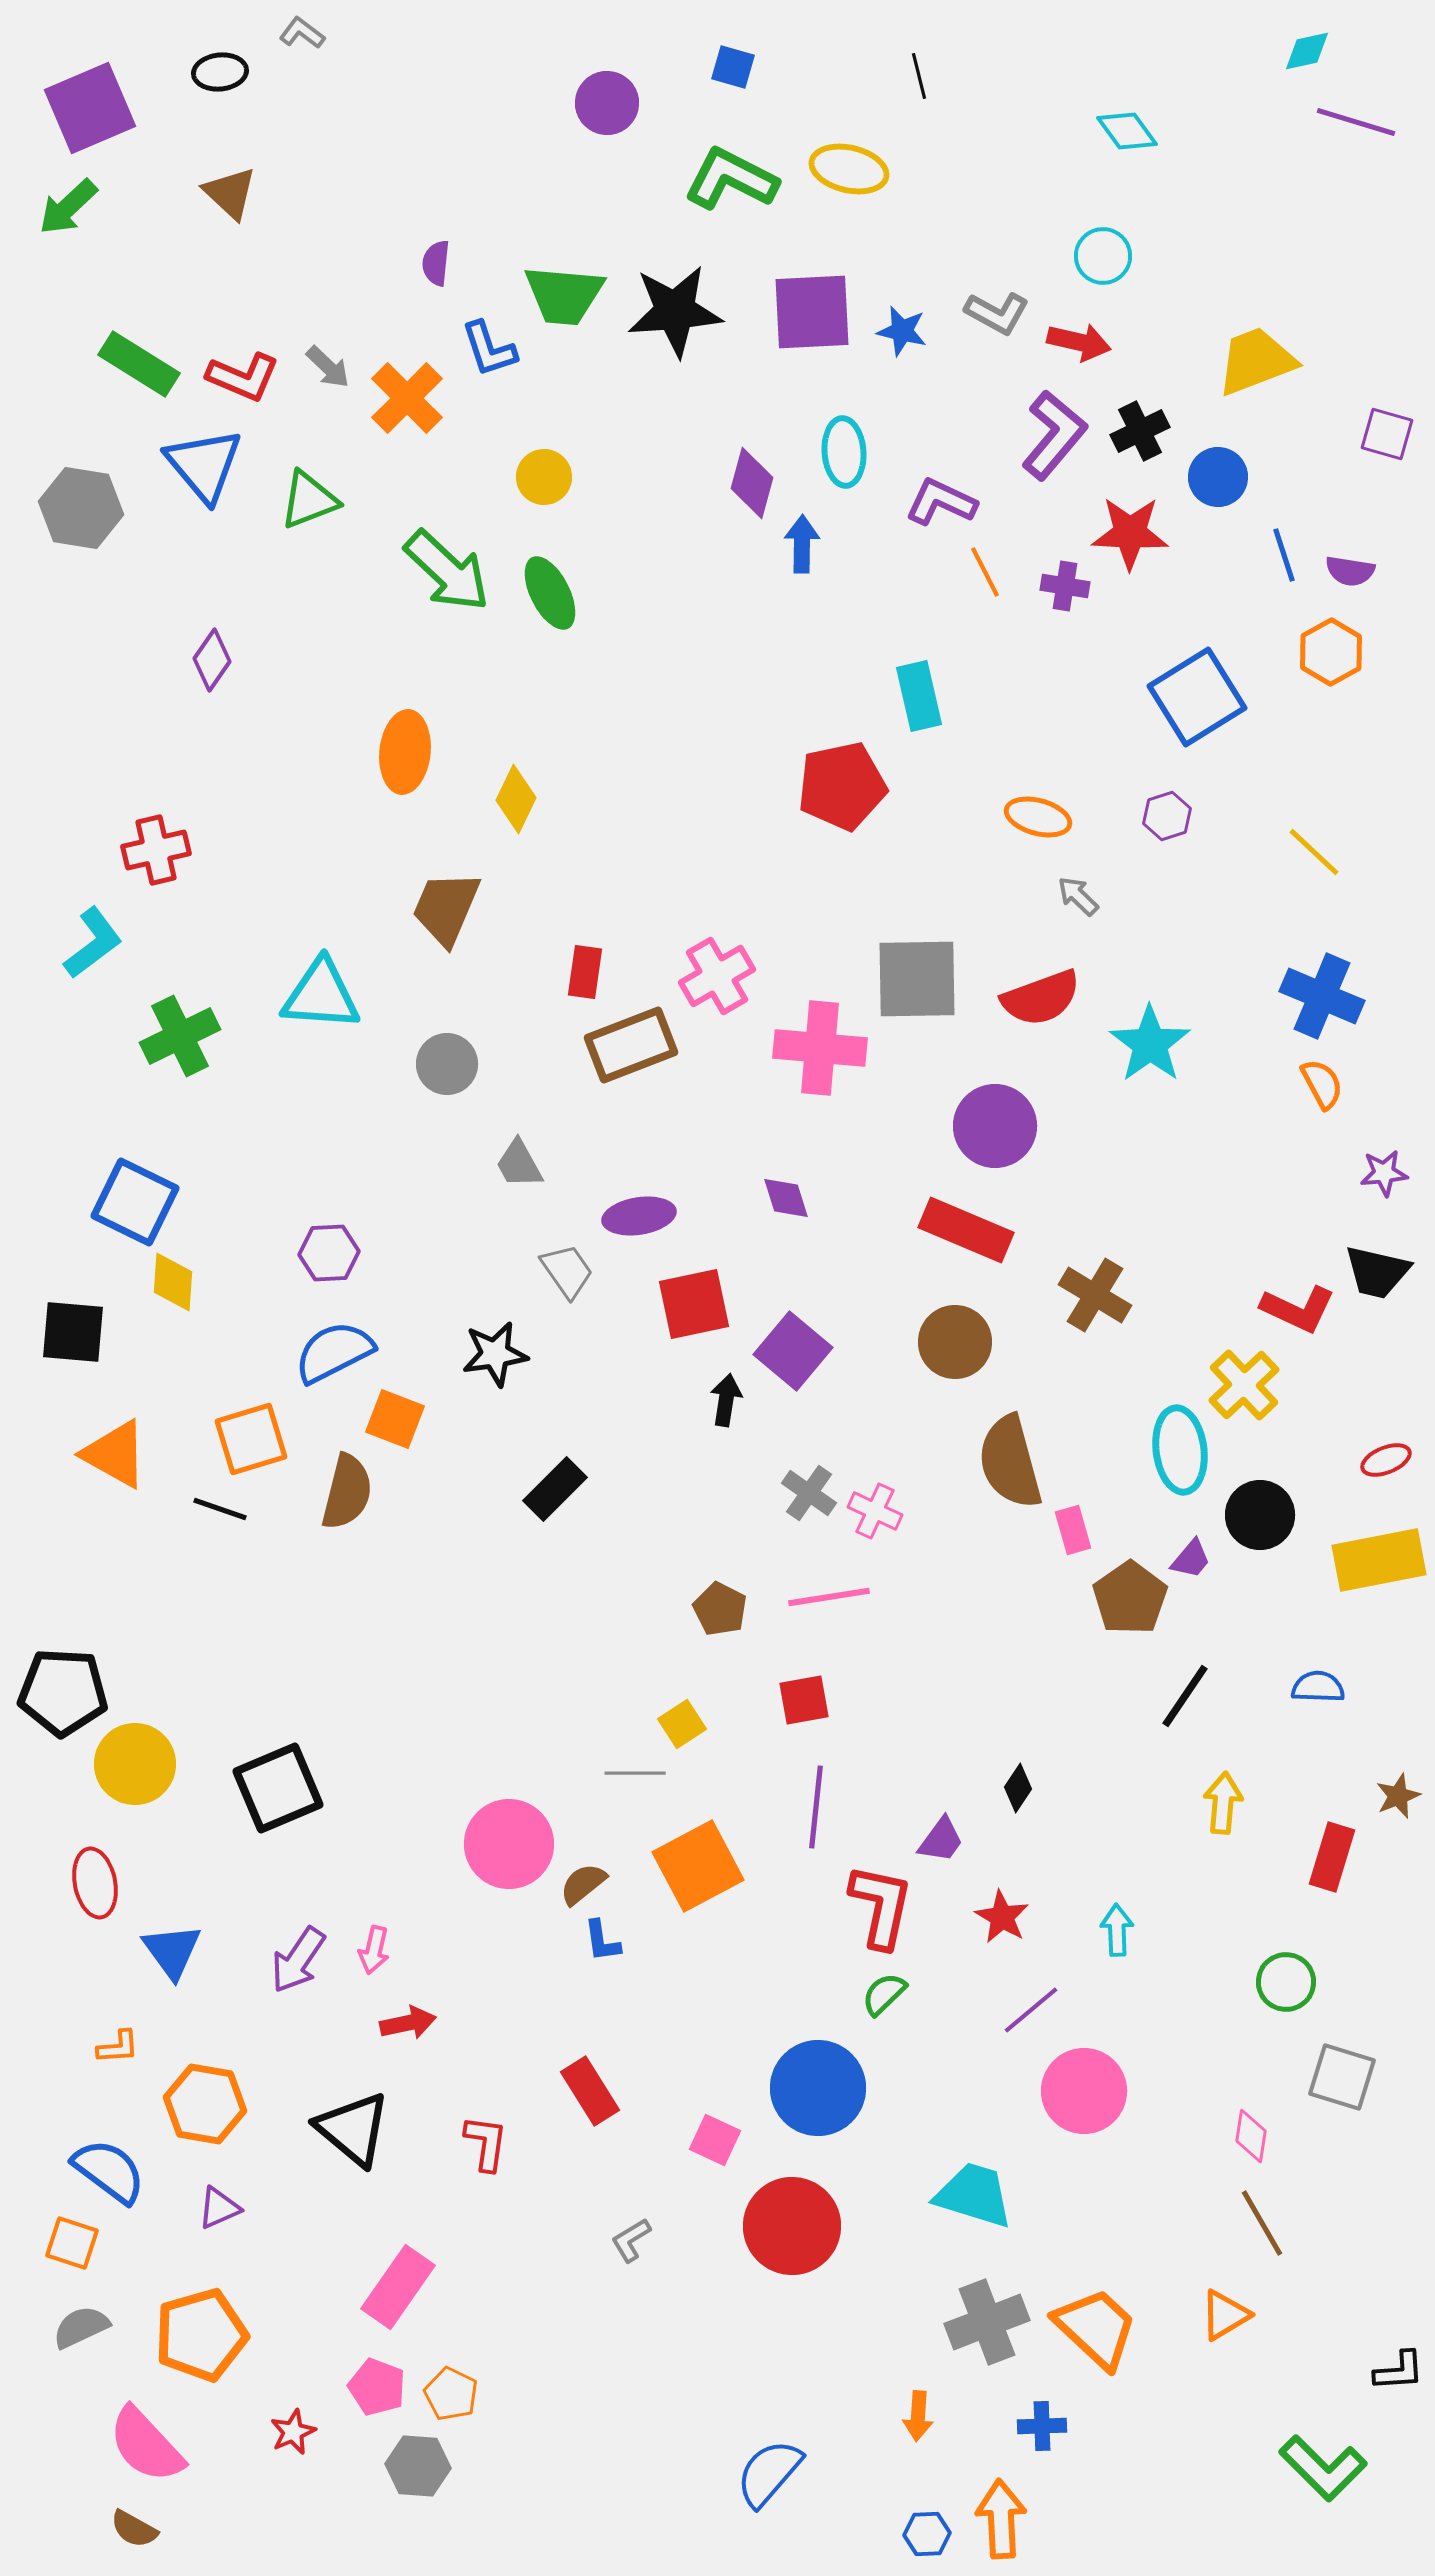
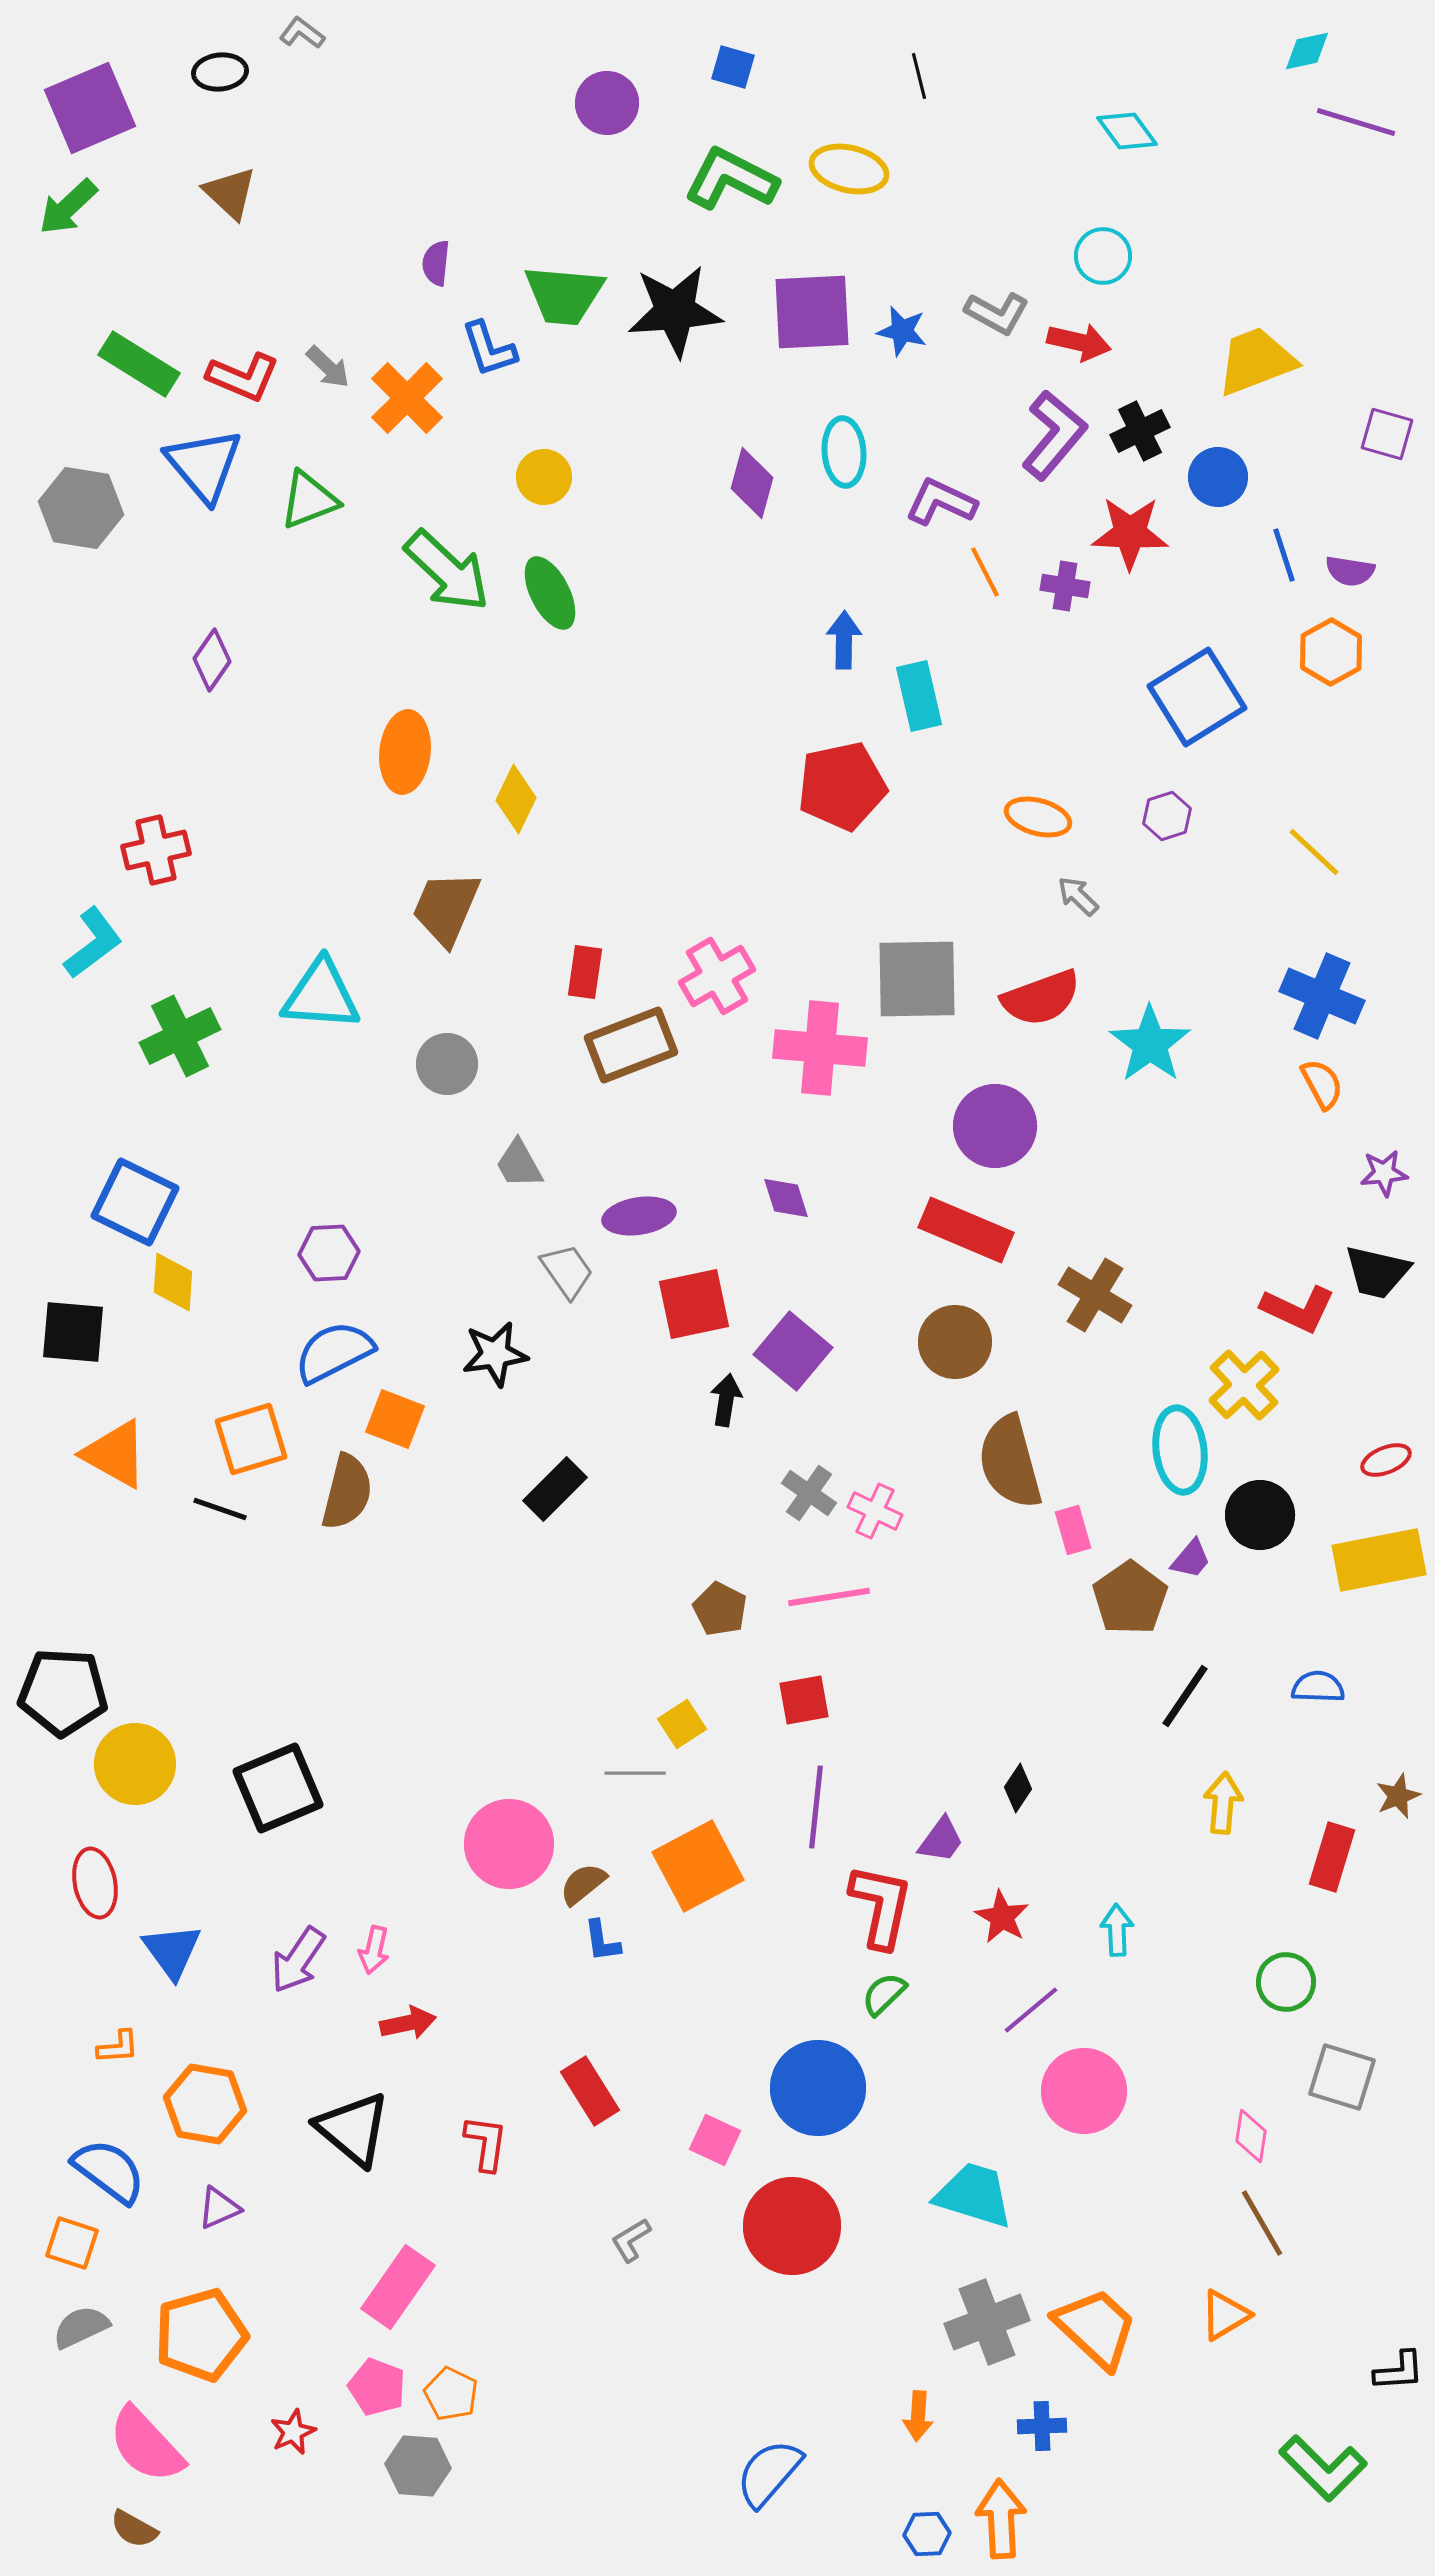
blue arrow at (802, 544): moved 42 px right, 96 px down
